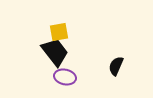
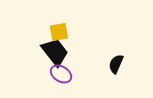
black semicircle: moved 2 px up
purple ellipse: moved 4 px left, 3 px up; rotated 20 degrees clockwise
